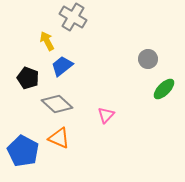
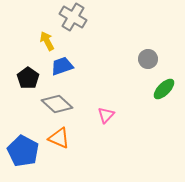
blue trapezoid: rotated 20 degrees clockwise
black pentagon: rotated 15 degrees clockwise
